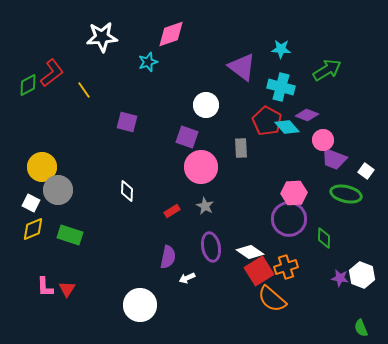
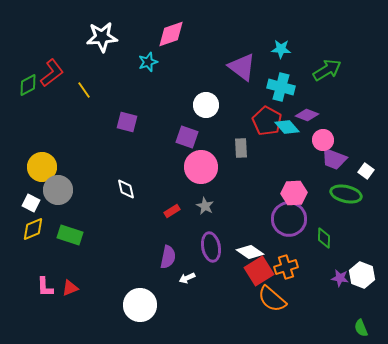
white diamond at (127, 191): moved 1 px left, 2 px up; rotated 15 degrees counterclockwise
red triangle at (67, 289): moved 3 px right, 1 px up; rotated 36 degrees clockwise
